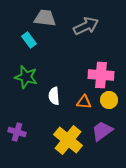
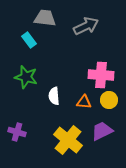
purple trapezoid: rotated 10 degrees clockwise
